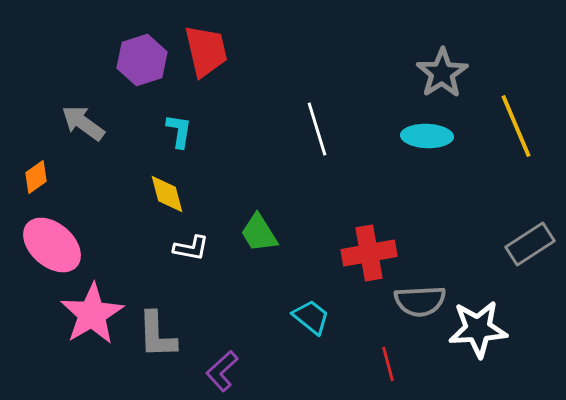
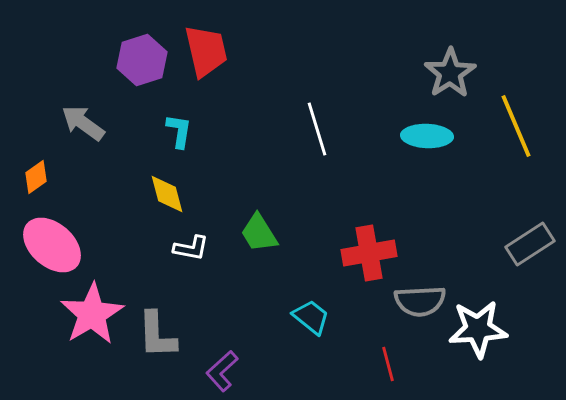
gray star: moved 8 px right
